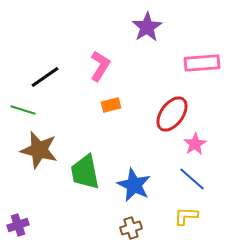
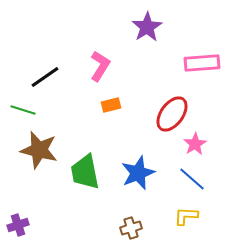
blue star: moved 4 px right, 12 px up; rotated 24 degrees clockwise
